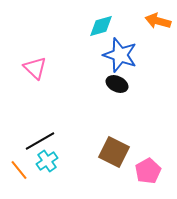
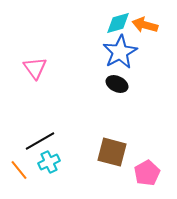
orange arrow: moved 13 px left, 4 px down
cyan diamond: moved 17 px right, 3 px up
blue star: moved 3 px up; rotated 24 degrees clockwise
pink triangle: rotated 10 degrees clockwise
brown square: moved 2 px left; rotated 12 degrees counterclockwise
cyan cross: moved 2 px right, 1 px down; rotated 10 degrees clockwise
pink pentagon: moved 1 px left, 2 px down
